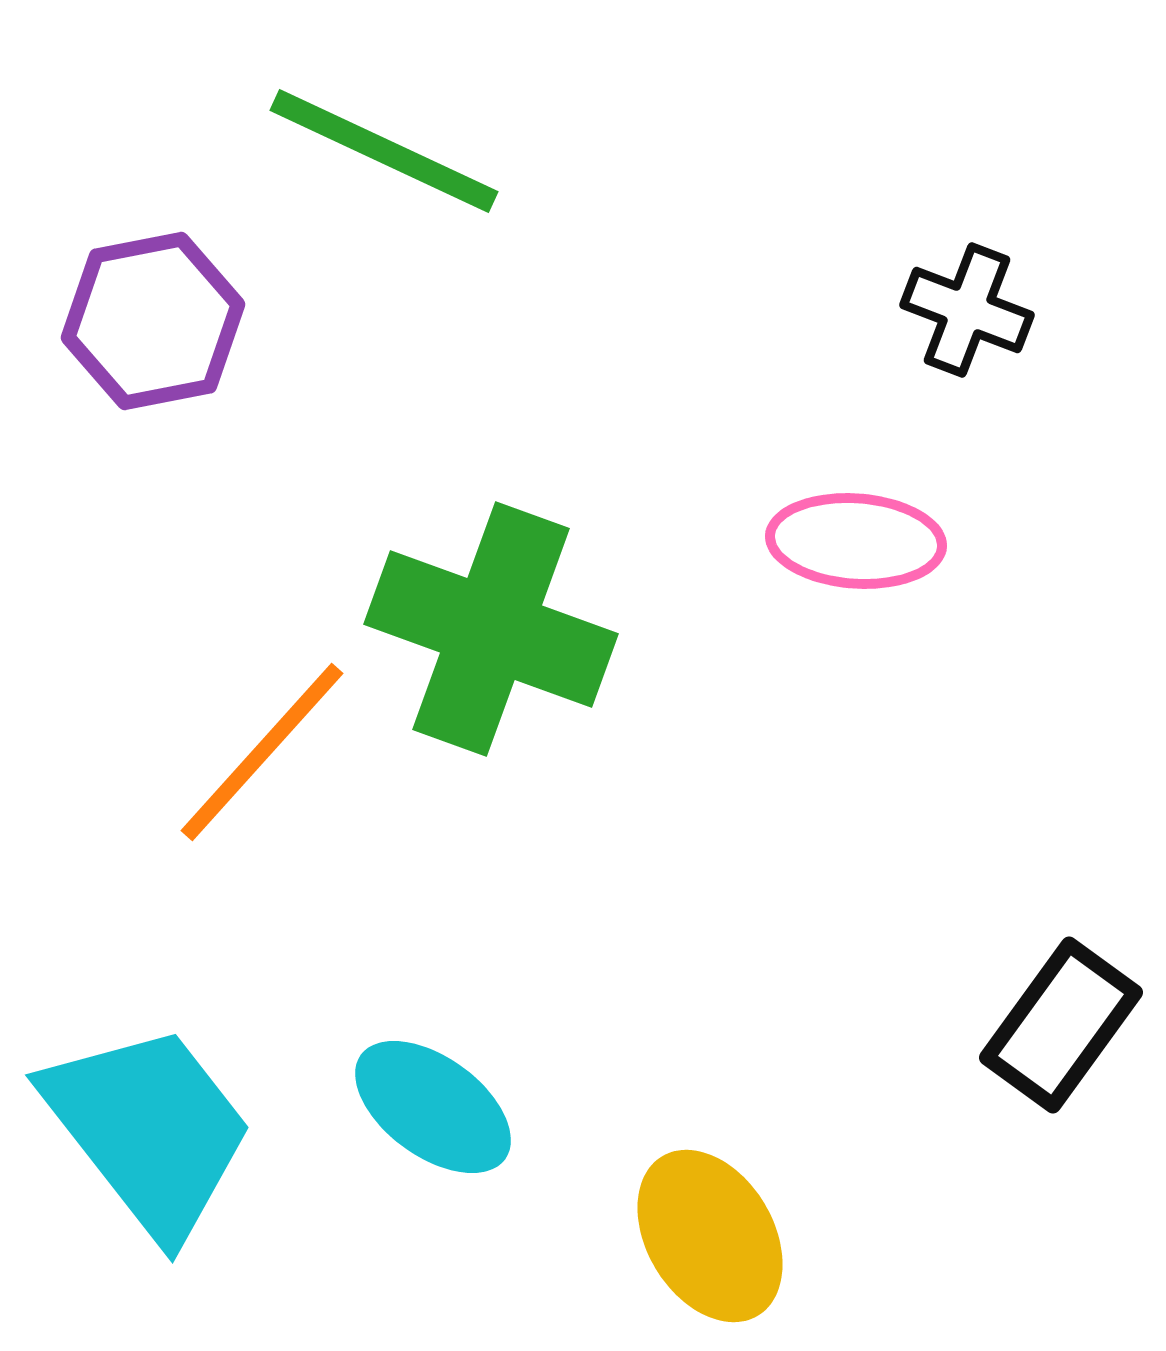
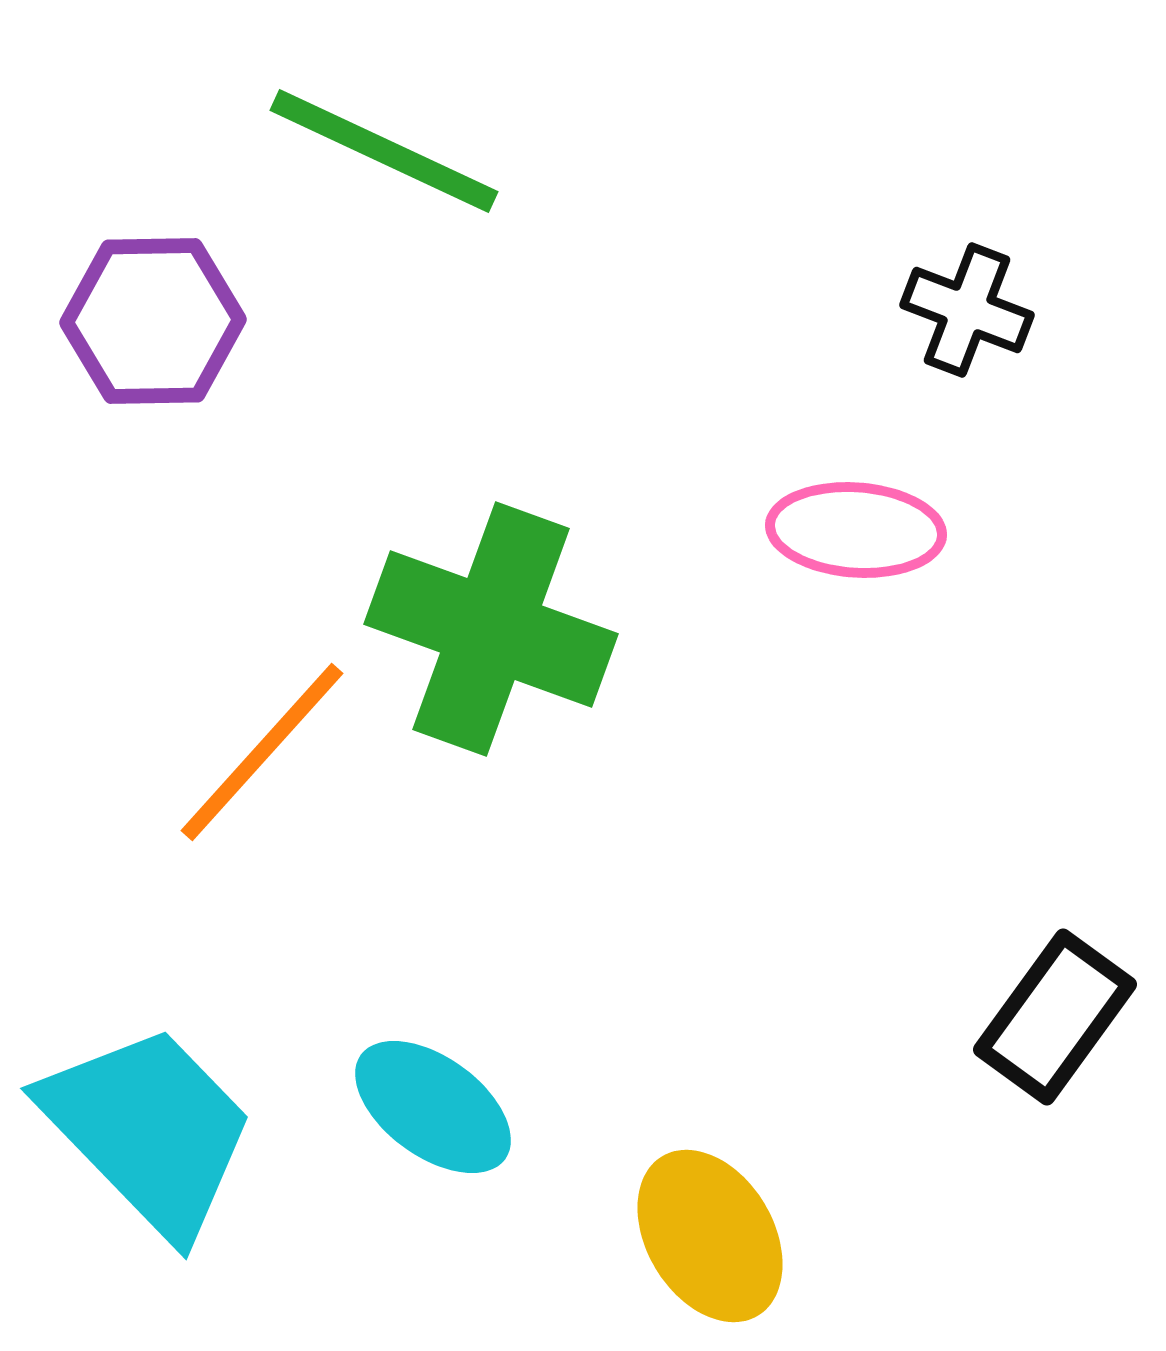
purple hexagon: rotated 10 degrees clockwise
pink ellipse: moved 11 px up
black rectangle: moved 6 px left, 8 px up
cyan trapezoid: rotated 6 degrees counterclockwise
